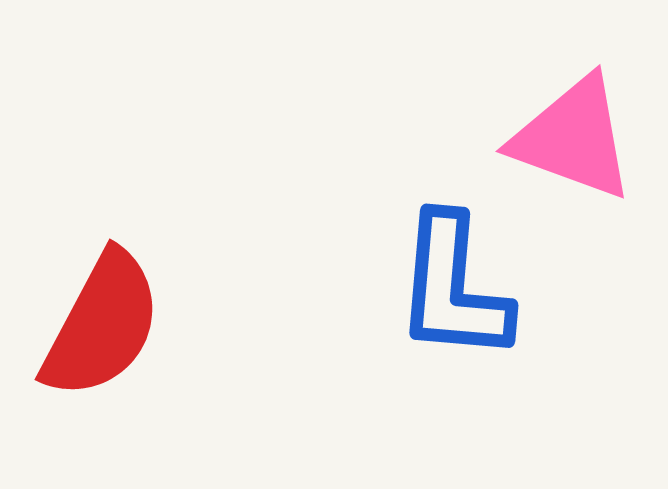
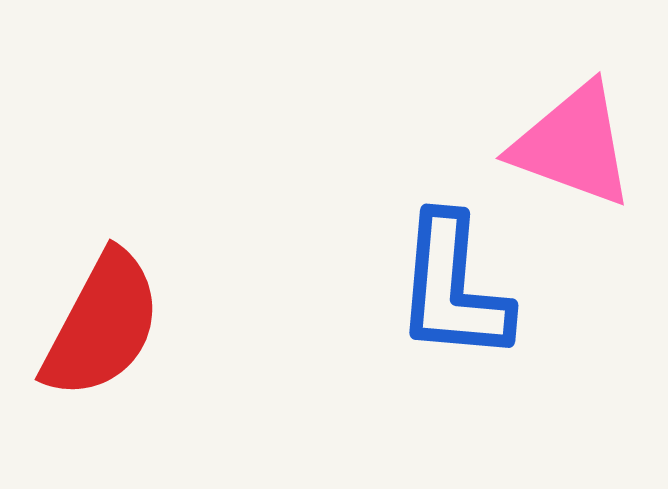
pink triangle: moved 7 px down
